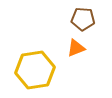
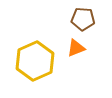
yellow hexagon: moved 9 px up; rotated 15 degrees counterclockwise
